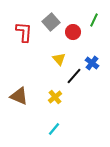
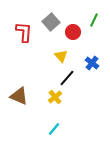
yellow triangle: moved 2 px right, 3 px up
black line: moved 7 px left, 2 px down
